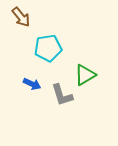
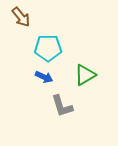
cyan pentagon: rotated 8 degrees clockwise
blue arrow: moved 12 px right, 7 px up
gray L-shape: moved 11 px down
